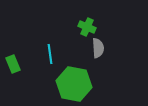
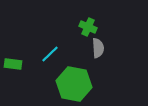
green cross: moved 1 px right
cyan line: rotated 54 degrees clockwise
green rectangle: rotated 60 degrees counterclockwise
